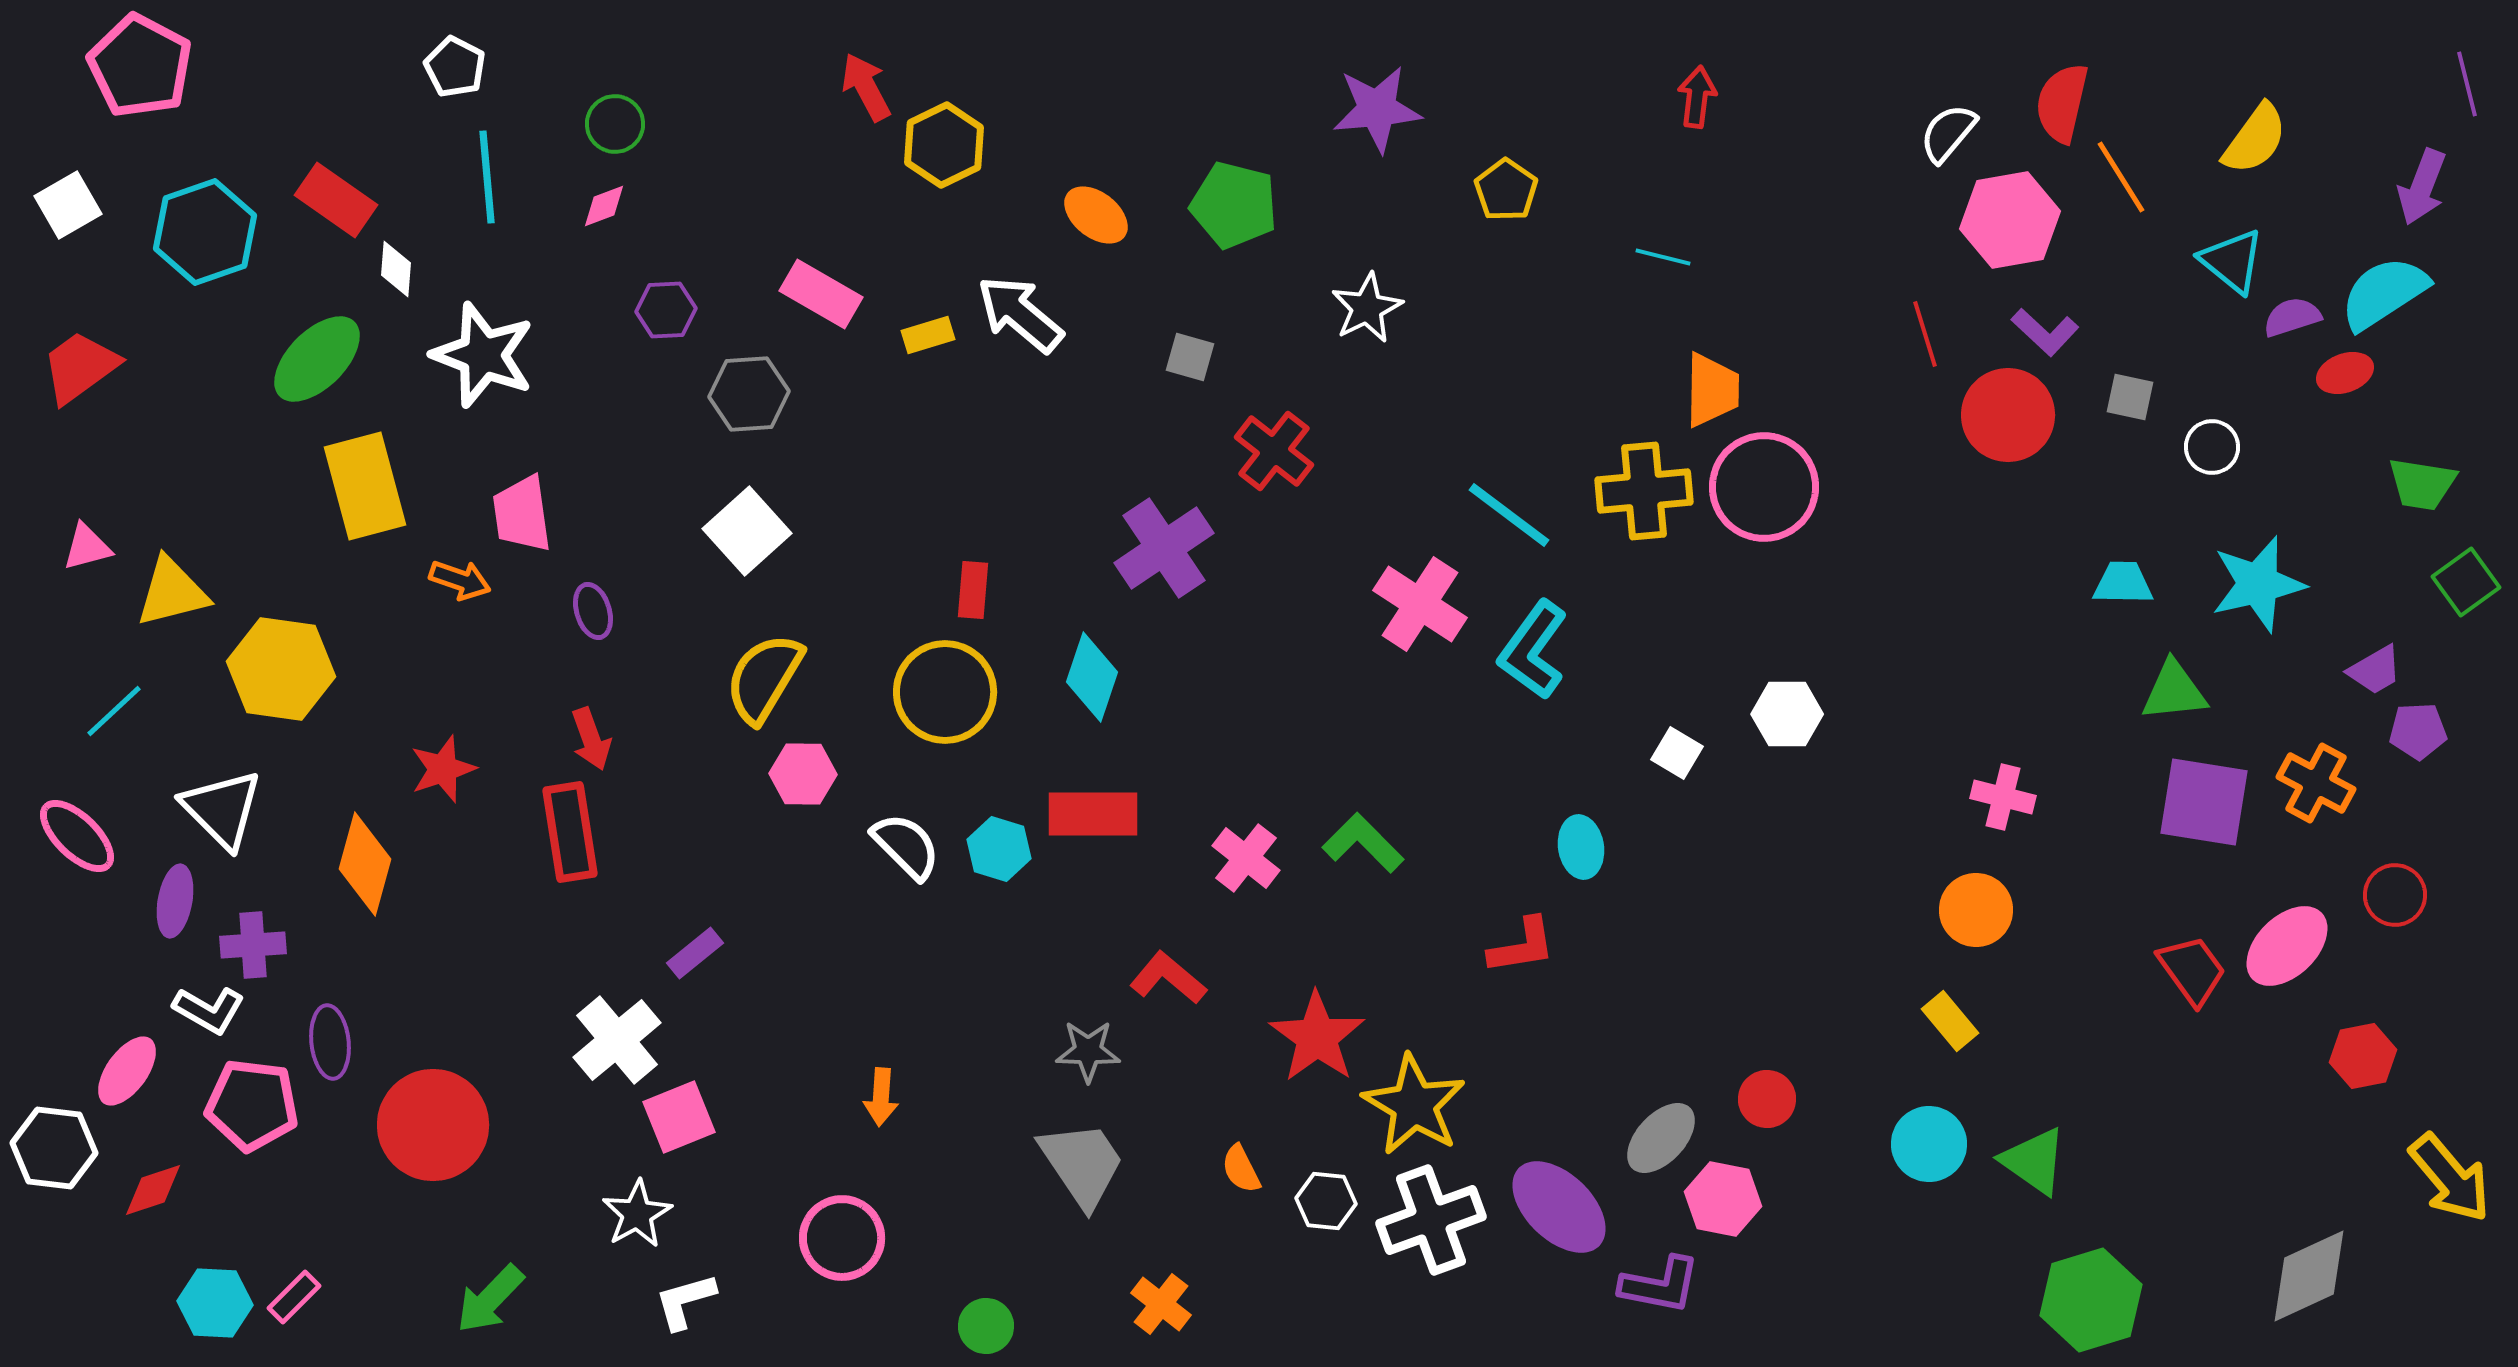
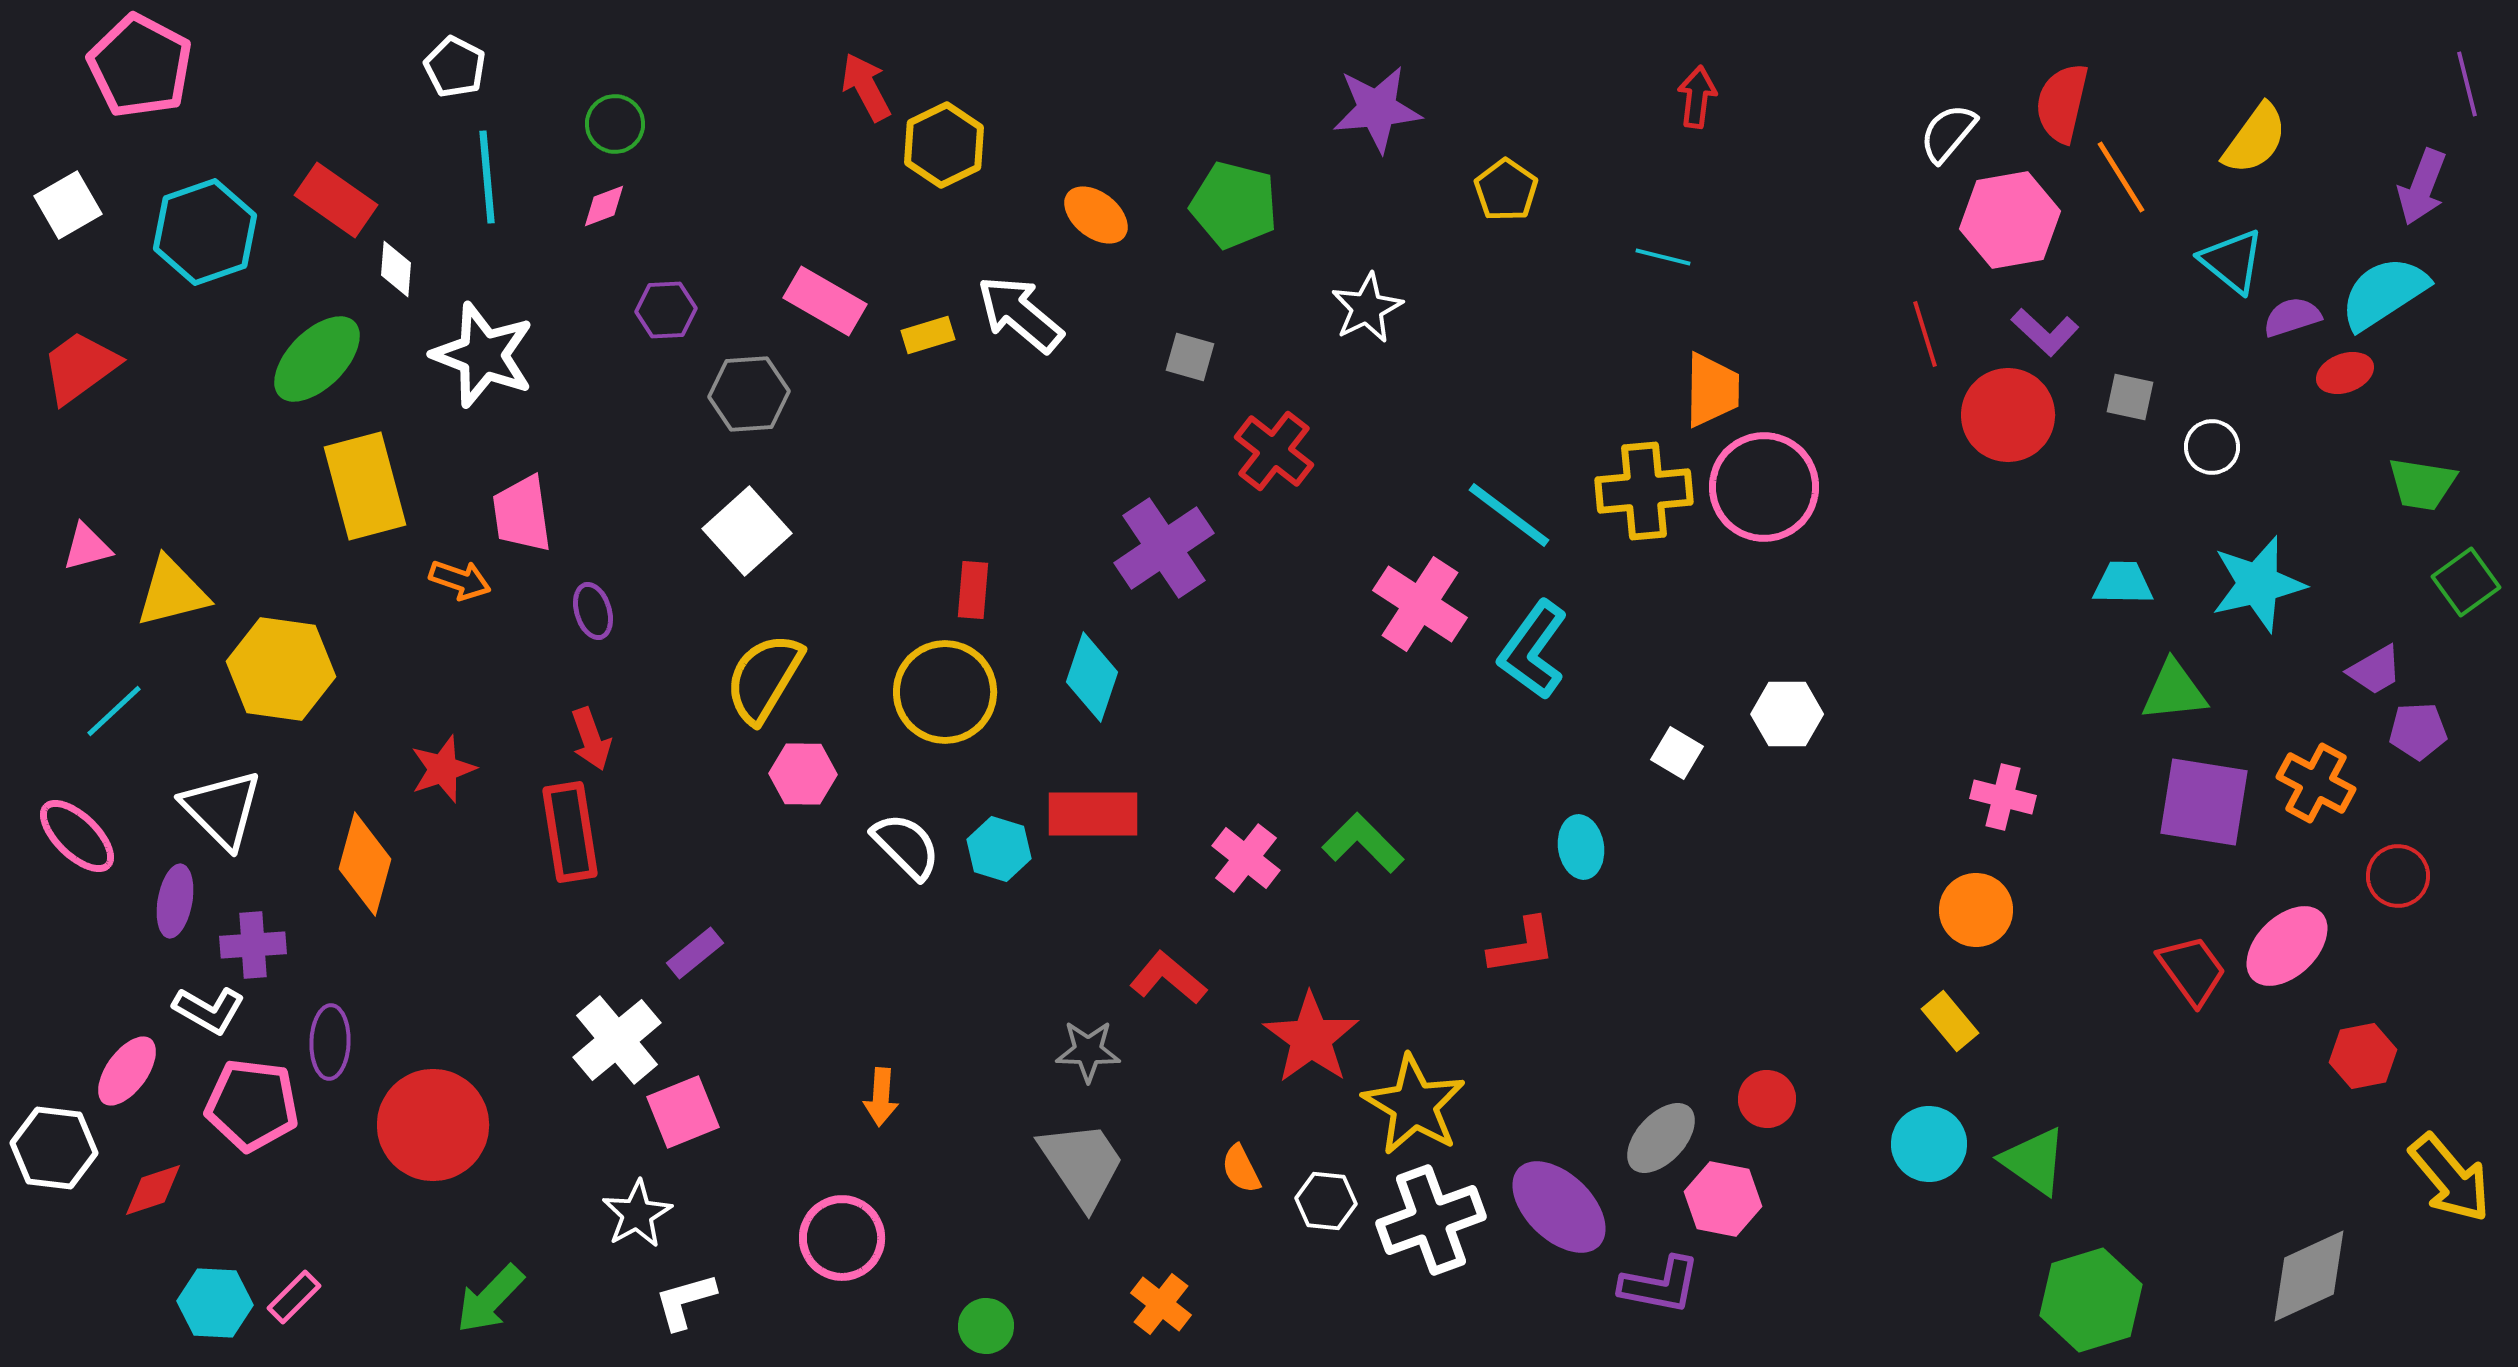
pink rectangle at (821, 294): moved 4 px right, 7 px down
red circle at (2395, 895): moved 3 px right, 19 px up
red star at (1317, 1037): moved 6 px left, 1 px down
purple ellipse at (330, 1042): rotated 8 degrees clockwise
pink square at (679, 1117): moved 4 px right, 5 px up
